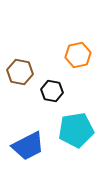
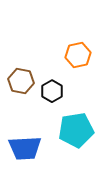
brown hexagon: moved 1 px right, 9 px down
black hexagon: rotated 20 degrees clockwise
blue trapezoid: moved 3 px left, 2 px down; rotated 24 degrees clockwise
